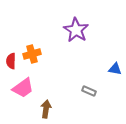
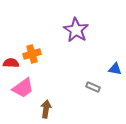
red semicircle: moved 2 px down; rotated 91 degrees clockwise
gray rectangle: moved 4 px right, 4 px up
